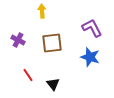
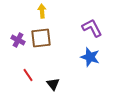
brown square: moved 11 px left, 5 px up
